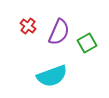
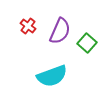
purple semicircle: moved 1 px right, 1 px up
green square: rotated 18 degrees counterclockwise
